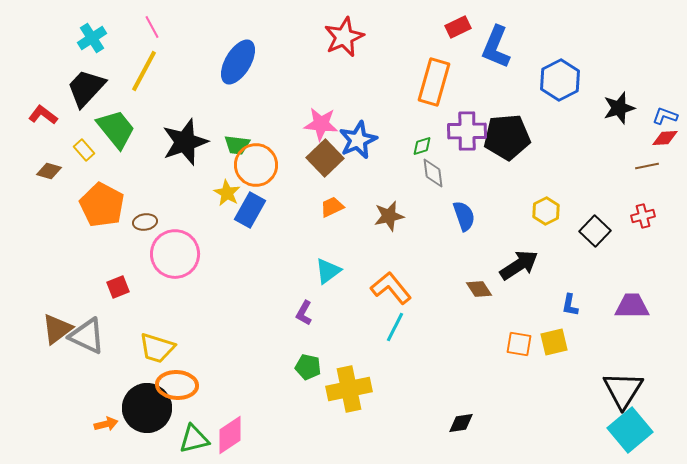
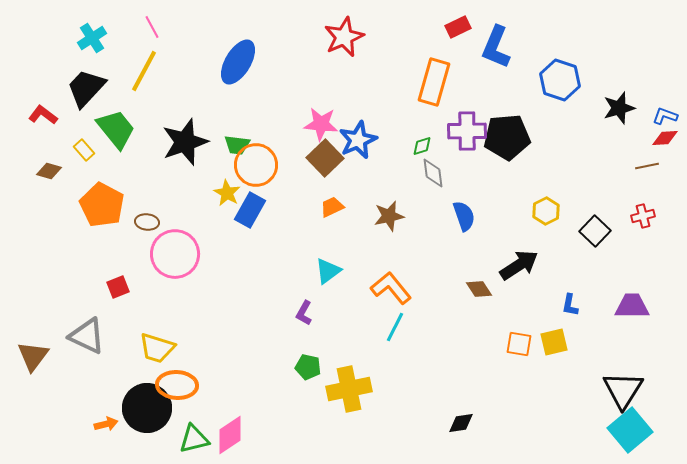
blue hexagon at (560, 80): rotated 15 degrees counterclockwise
brown ellipse at (145, 222): moved 2 px right; rotated 15 degrees clockwise
brown triangle at (57, 329): moved 24 px left, 27 px down; rotated 16 degrees counterclockwise
